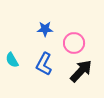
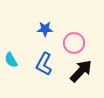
cyan semicircle: moved 1 px left
